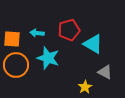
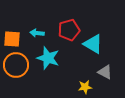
yellow star: rotated 24 degrees clockwise
